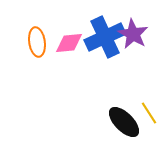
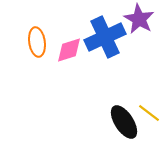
purple star: moved 6 px right, 15 px up
pink diamond: moved 7 px down; rotated 12 degrees counterclockwise
yellow line: rotated 20 degrees counterclockwise
black ellipse: rotated 12 degrees clockwise
